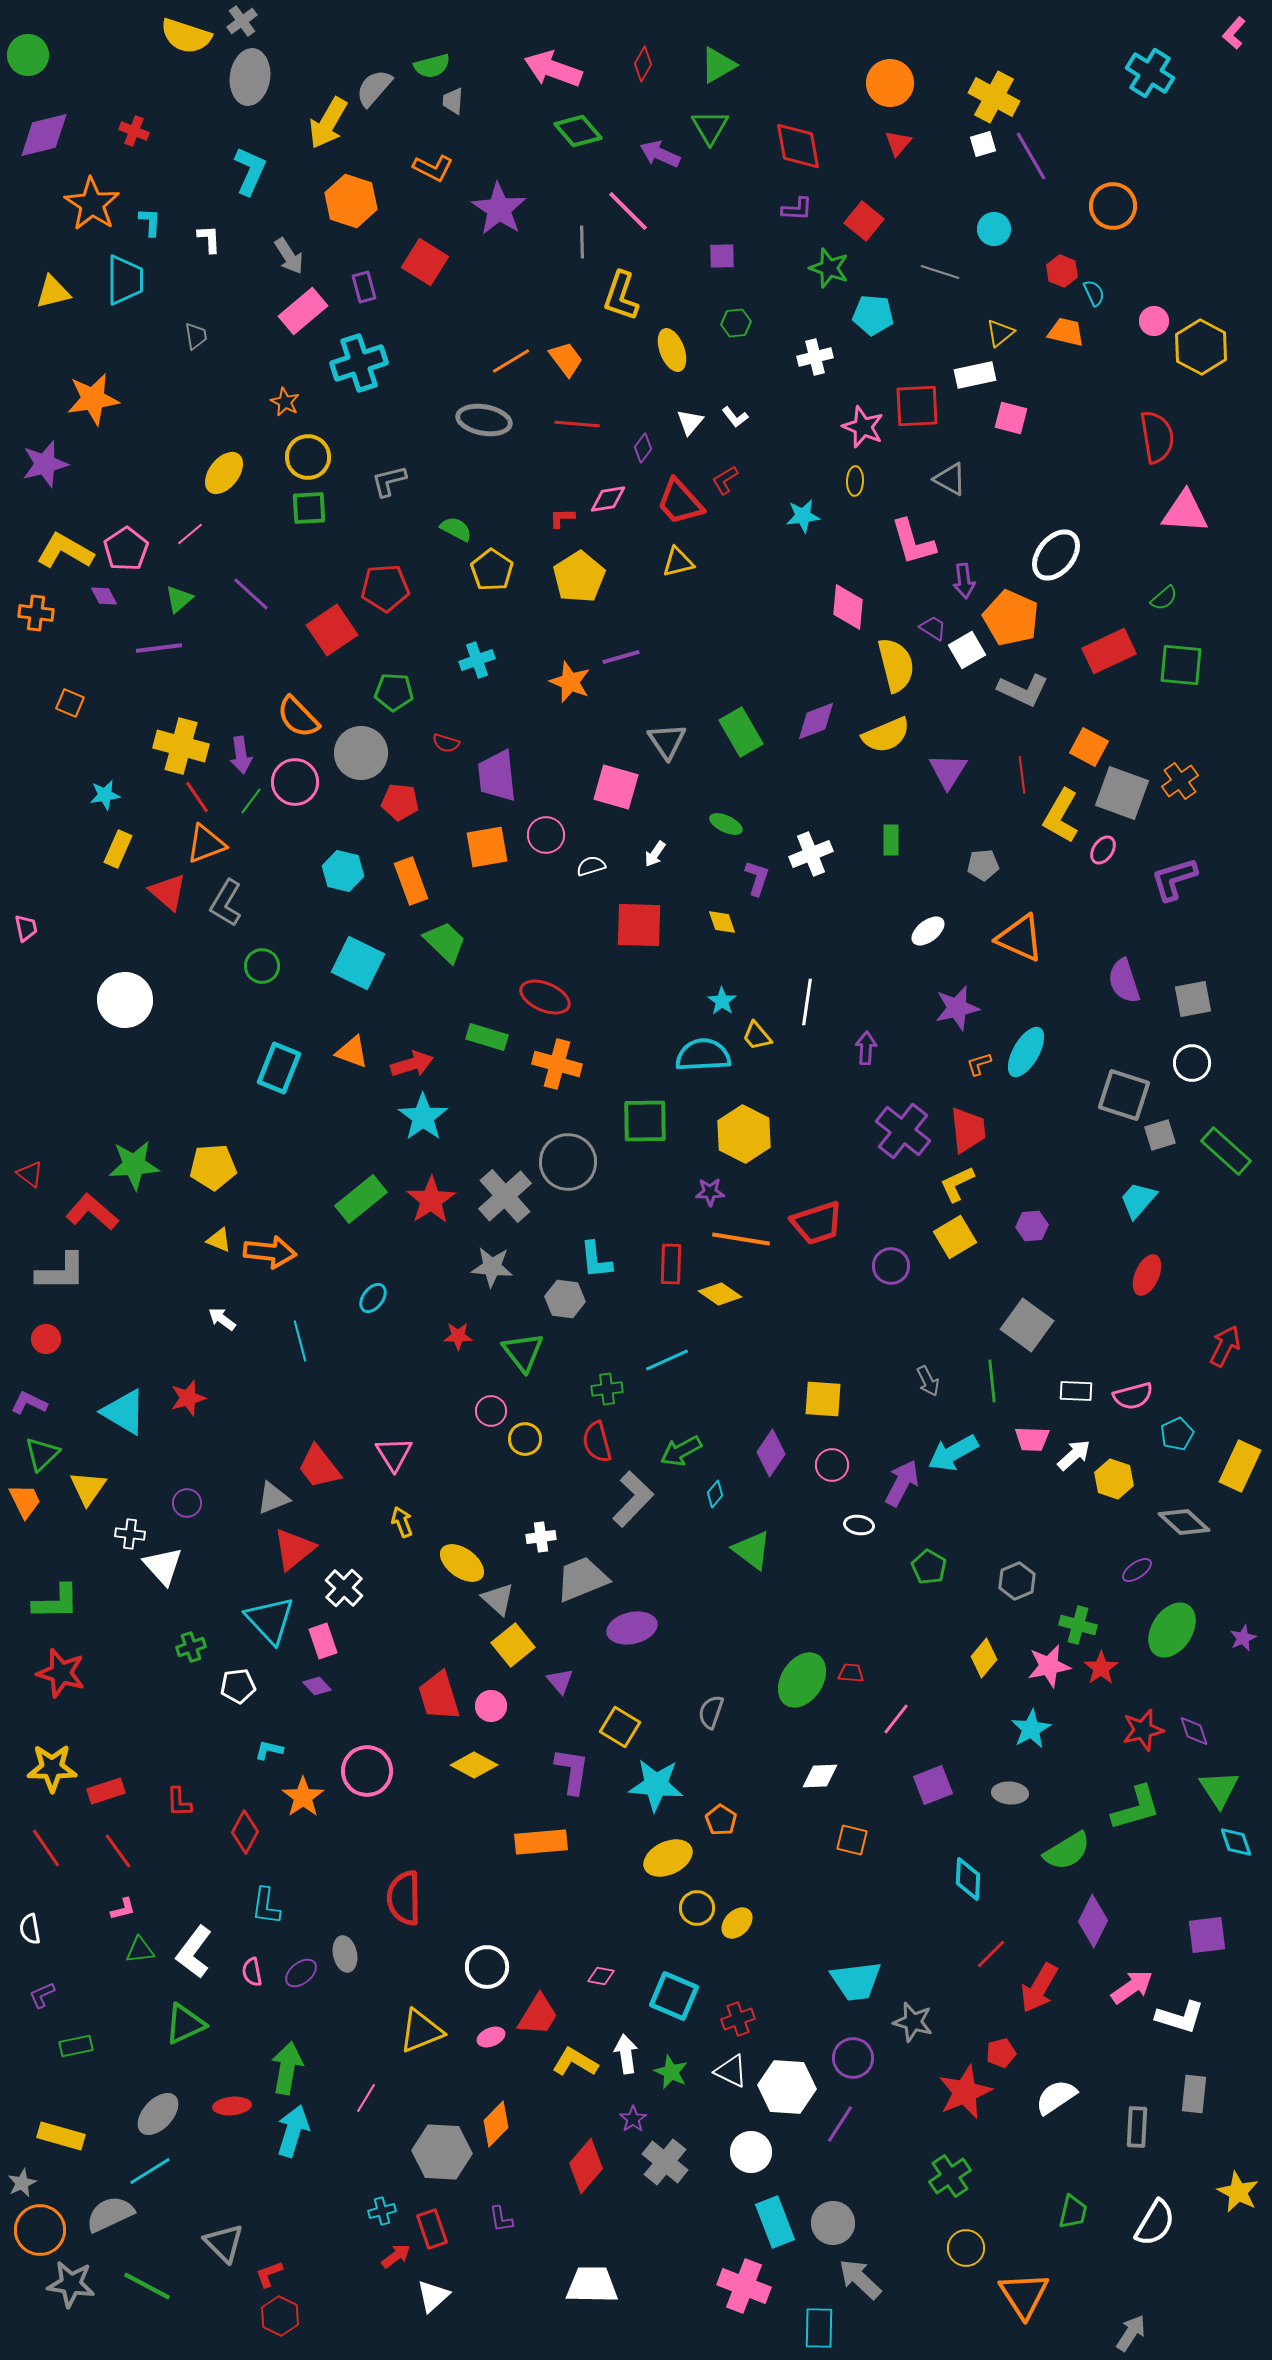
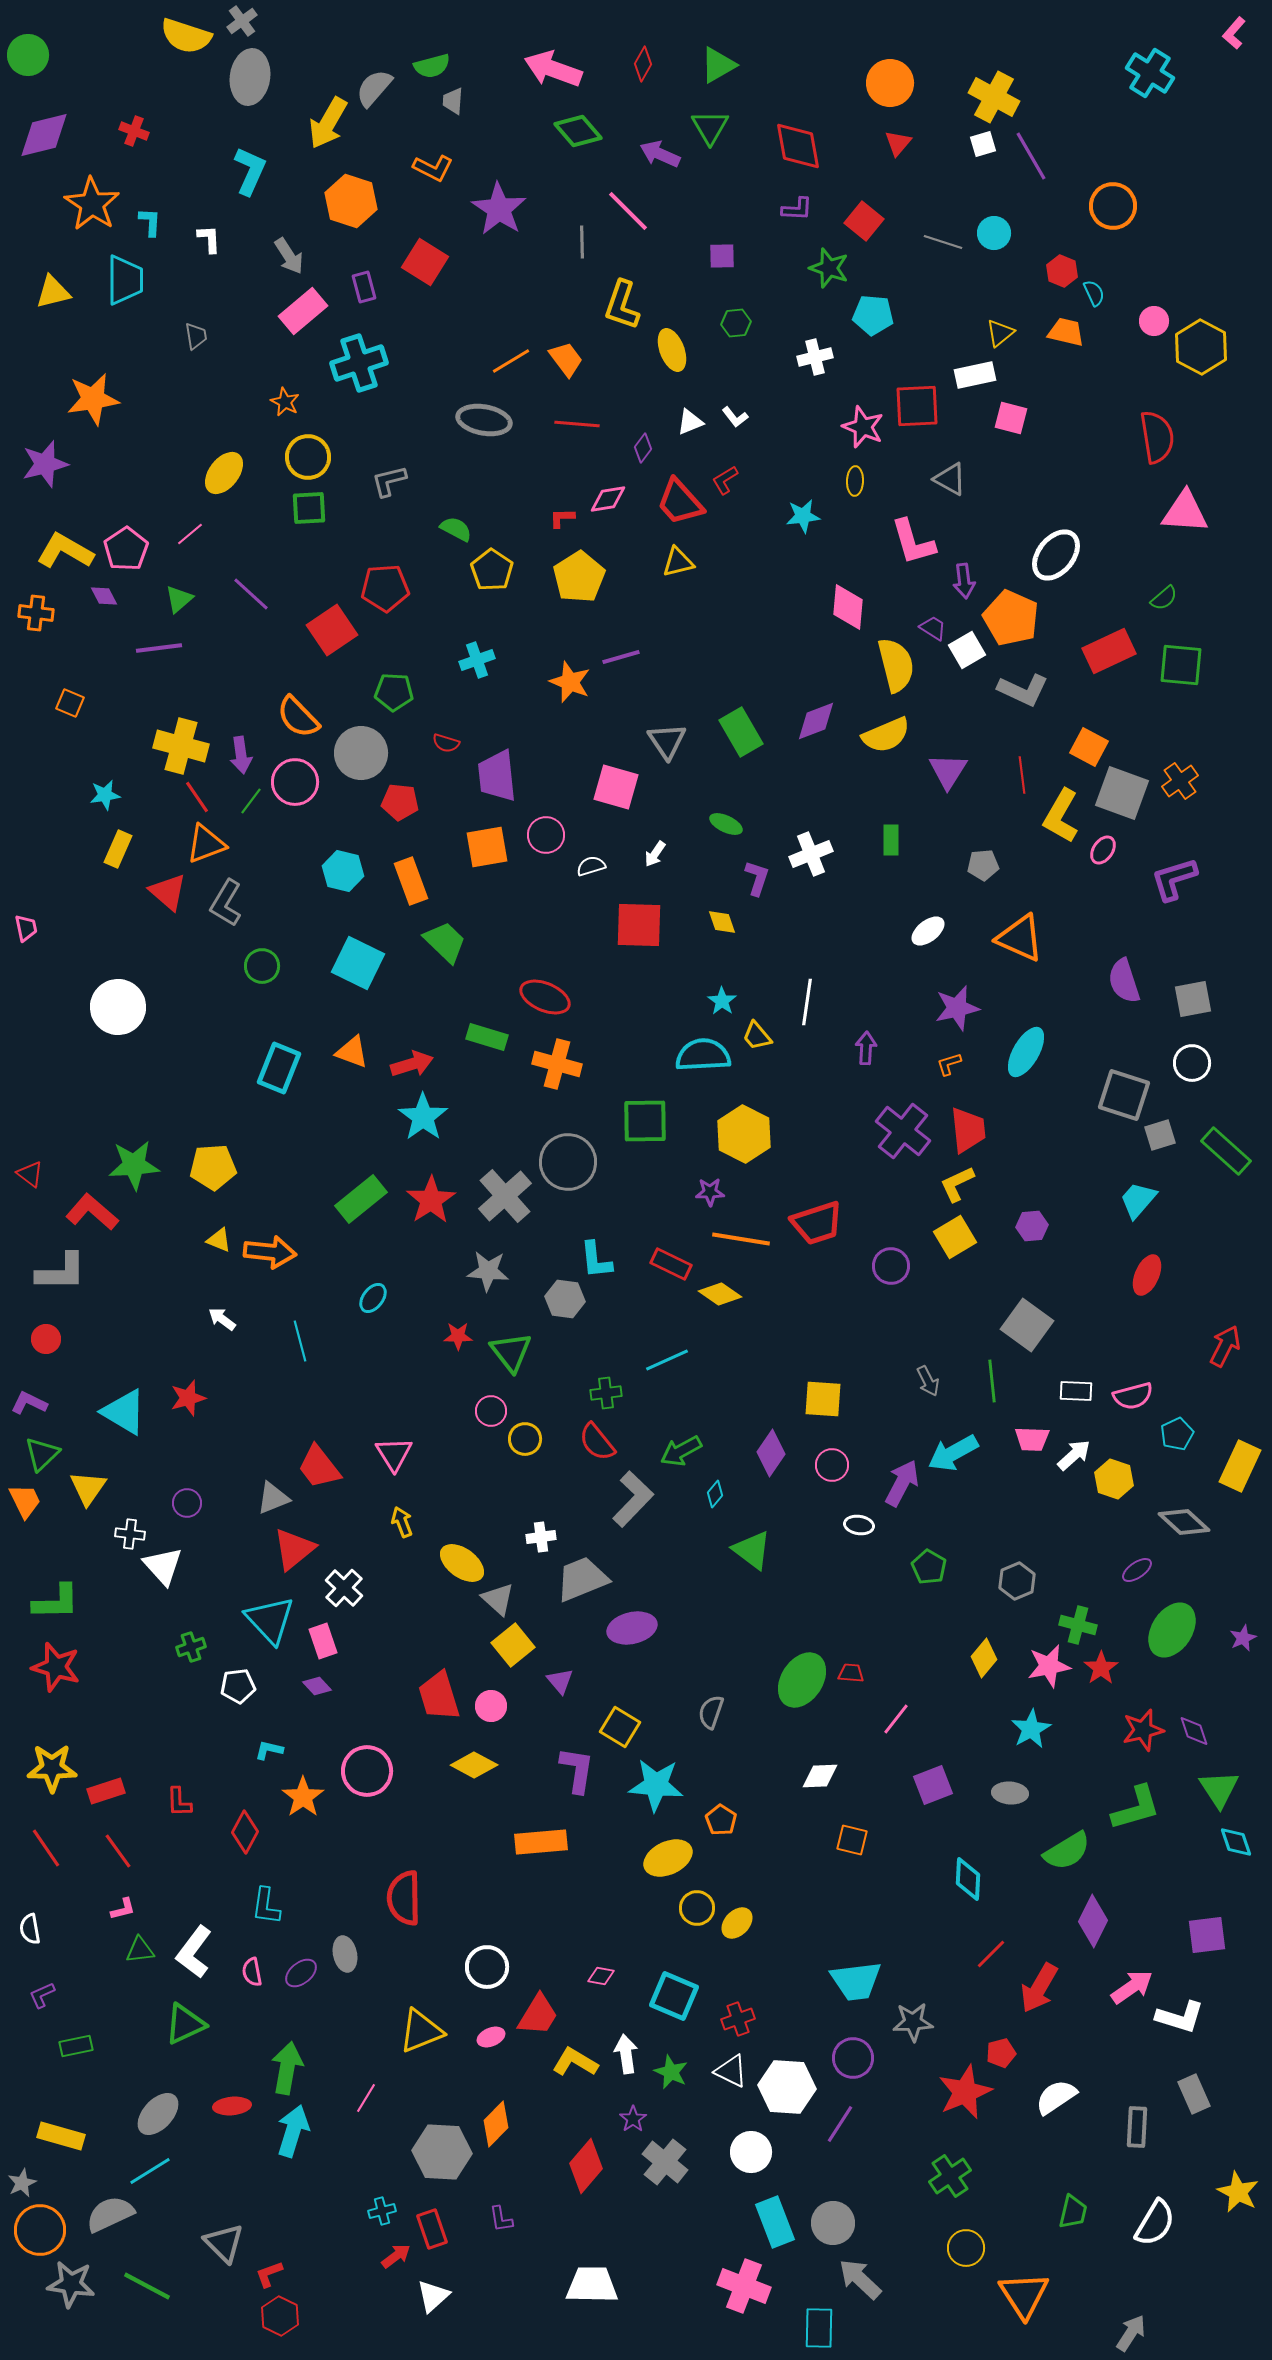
cyan circle at (994, 229): moved 4 px down
gray line at (940, 272): moved 3 px right, 30 px up
yellow L-shape at (621, 296): moved 1 px right, 9 px down
white triangle at (690, 422): rotated 28 degrees clockwise
white circle at (125, 1000): moved 7 px left, 7 px down
orange L-shape at (979, 1064): moved 30 px left
red rectangle at (671, 1264): rotated 66 degrees counterclockwise
gray star at (492, 1267): moved 4 px left, 4 px down
green triangle at (523, 1352): moved 12 px left
green cross at (607, 1389): moved 1 px left, 4 px down
red semicircle at (597, 1442): rotated 24 degrees counterclockwise
red star at (61, 1673): moved 5 px left, 6 px up
purple L-shape at (572, 1771): moved 5 px right, 1 px up
gray star at (913, 2022): rotated 18 degrees counterclockwise
gray rectangle at (1194, 2094): rotated 30 degrees counterclockwise
